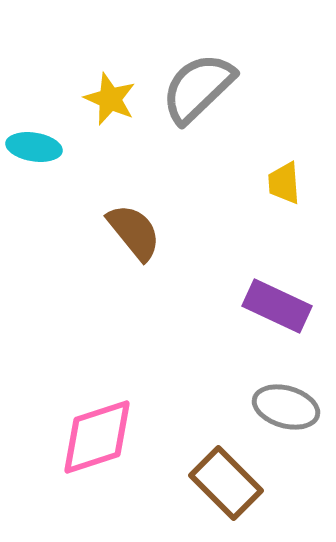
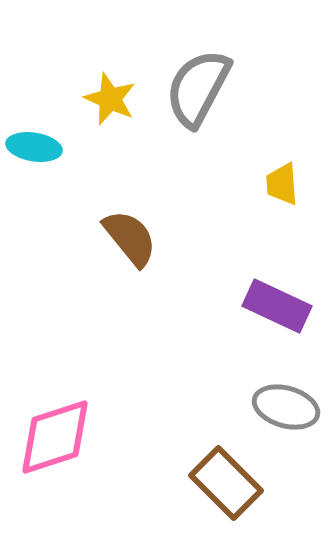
gray semicircle: rotated 18 degrees counterclockwise
yellow trapezoid: moved 2 px left, 1 px down
brown semicircle: moved 4 px left, 6 px down
pink diamond: moved 42 px left
